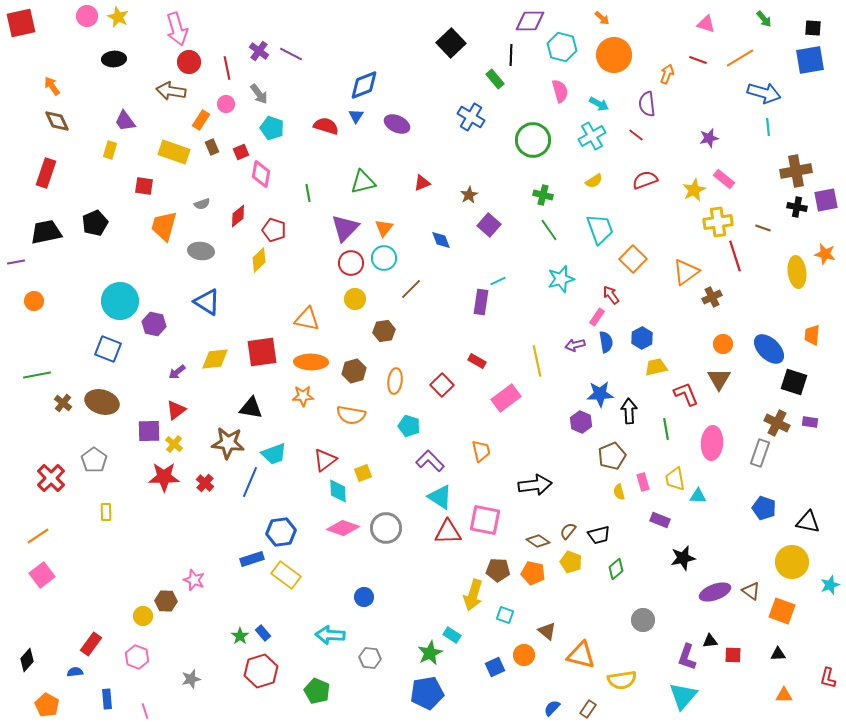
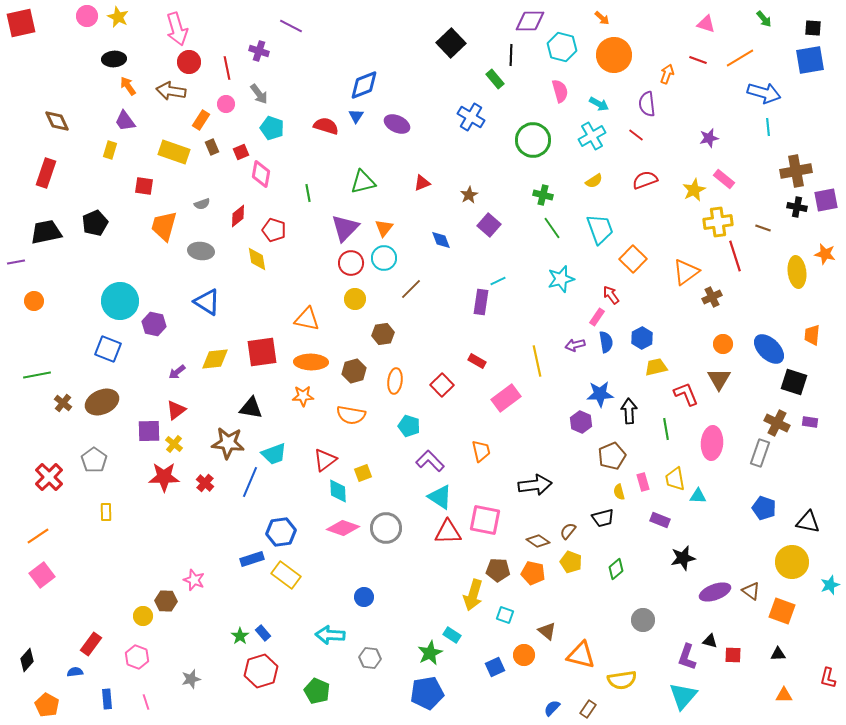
purple cross at (259, 51): rotated 18 degrees counterclockwise
purple line at (291, 54): moved 28 px up
orange arrow at (52, 86): moved 76 px right
green line at (549, 230): moved 3 px right, 2 px up
yellow diamond at (259, 260): moved 2 px left, 1 px up; rotated 55 degrees counterclockwise
brown hexagon at (384, 331): moved 1 px left, 3 px down
brown ellipse at (102, 402): rotated 40 degrees counterclockwise
red cross at (51, 478): moved 2 px left, 1 px up
black trapezoid at (599, 535): moved 4 px right, 17 px up
black triangle at (710, 641): rotated 21 degrees clockwise
pink line at (145, 711): moved 1 px right, 9 px up
